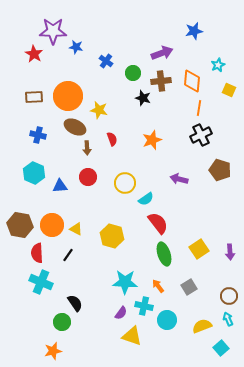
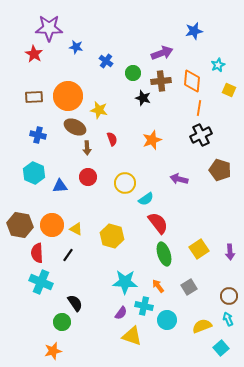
purple star at (53, 31): moved 4 px left, 3 px up
